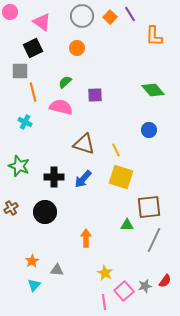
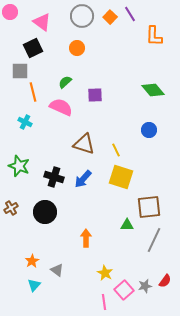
pink semicircle: rotated 10 degrees clockwise
black cross: rotated 18 degrees clockwise
gray triangle: rotated 32 degrees clockwise
pink square: moved 1 px up
